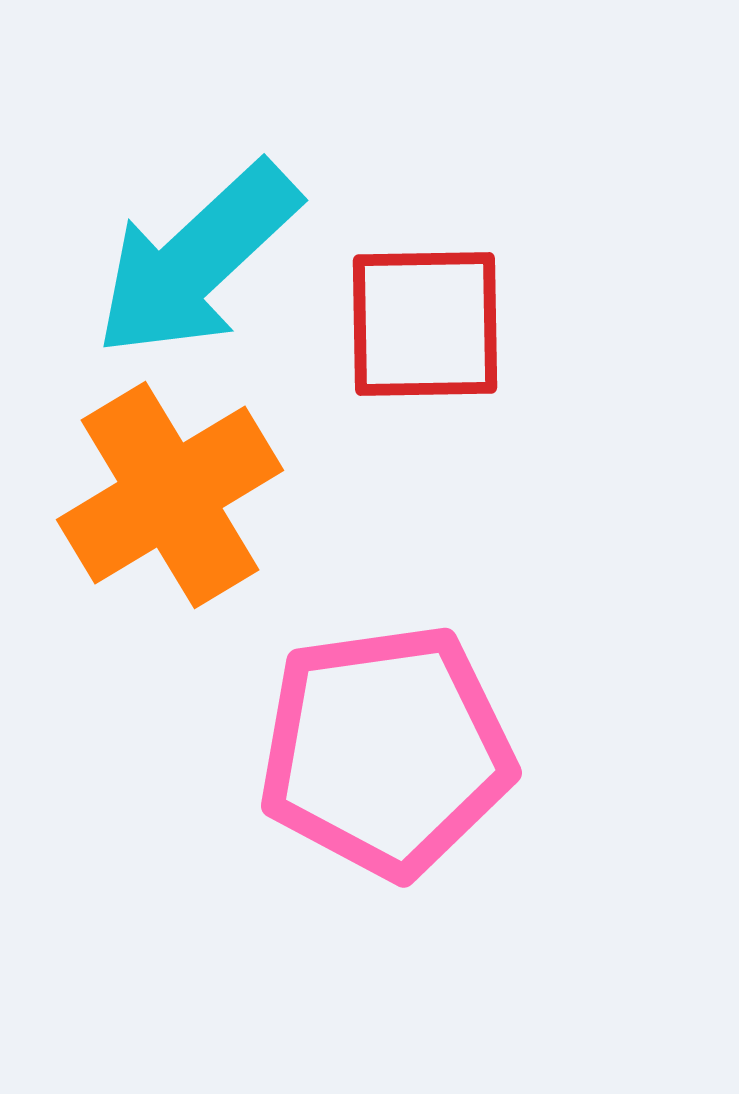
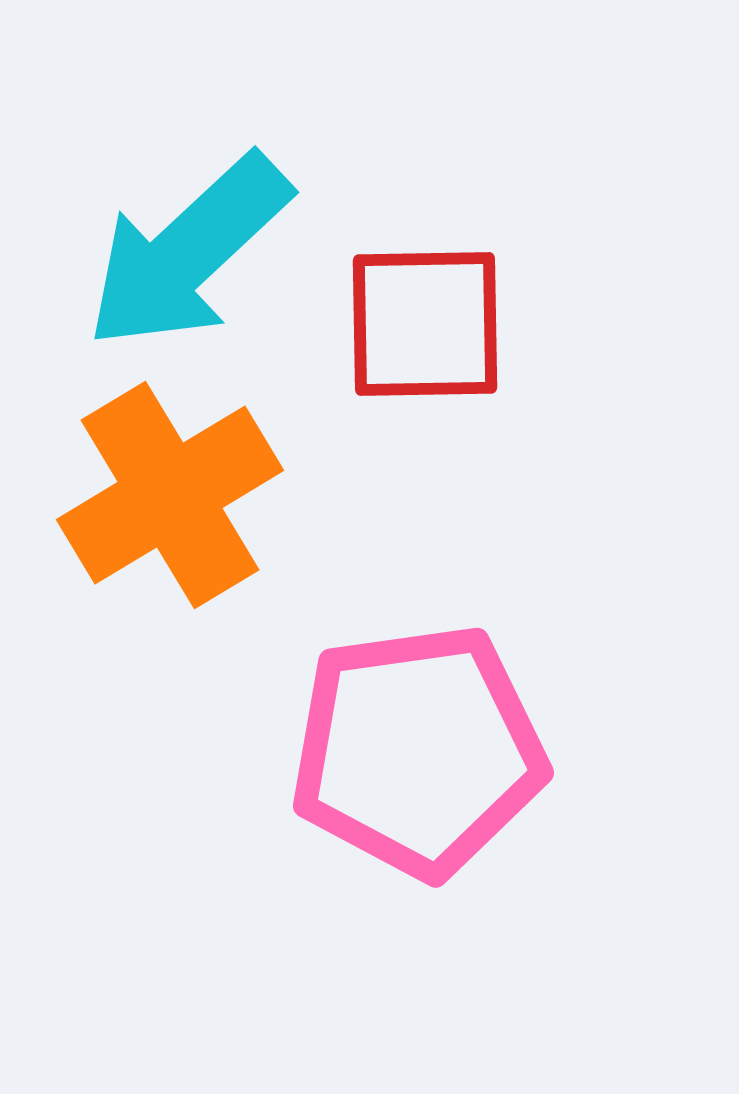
cyan arrow: moved 9 px left, 8 px up
pink pentagon: moved 32 px right
